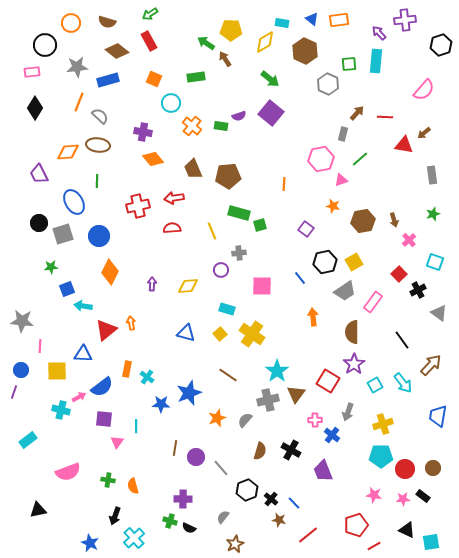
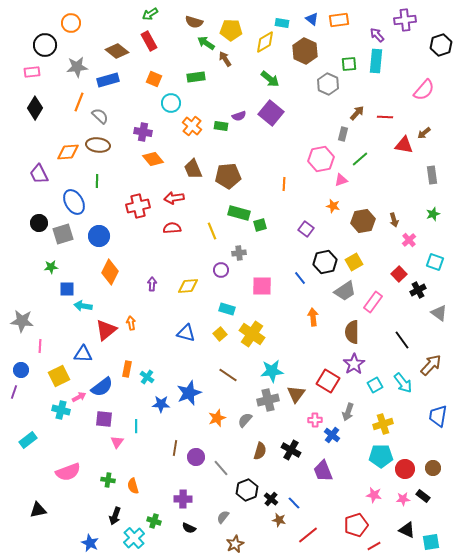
brown semicircle at (107, 22): moved 87 px right
purple arrow at (379, 33): moved 2 px left, 2 px down
blue square at (67, 289): rotated 21 degrees clockwise
yellow square at (57, 371): moved 2 px right, 5 px down; rotated 25 degrees counterclockwise
cyan star at (277, 371): moved 5 px left; rotated 30 degrees clockwise
green cross at (170, 521): moved 16 px left
